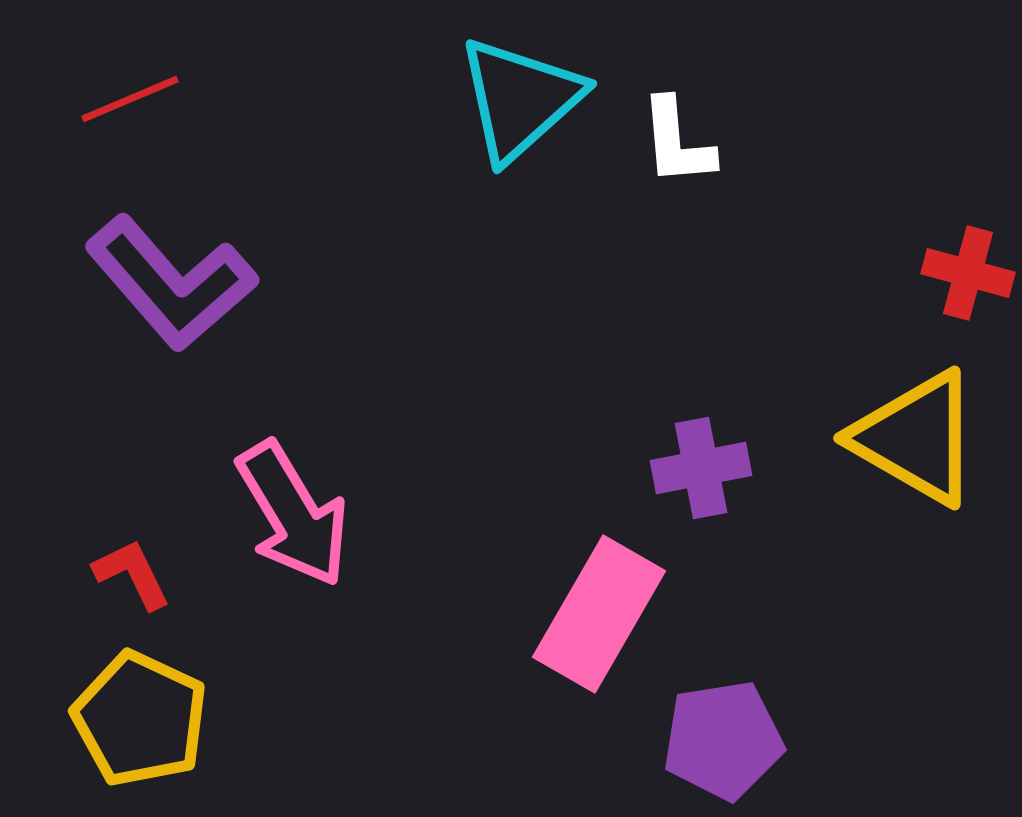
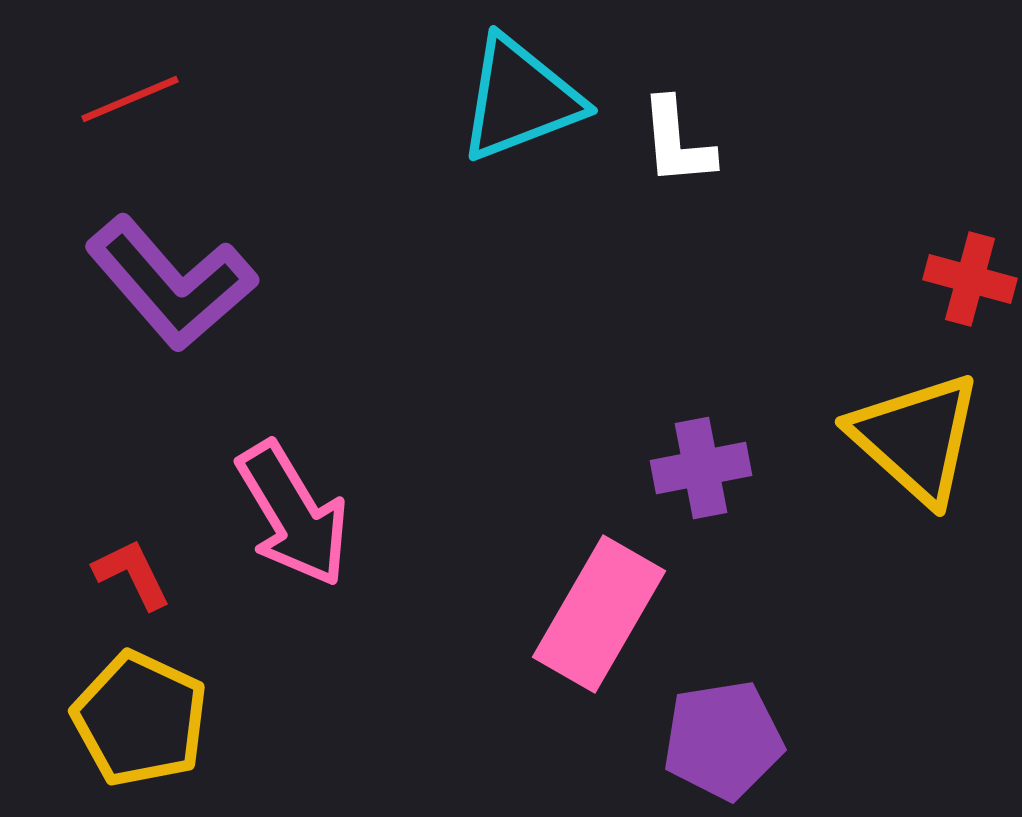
cyan triangle: rotated 21 degrees clockwise
red cross: moved 2 px right, 6 px down
yellow triangle: rotated 12 degrees clockwise
